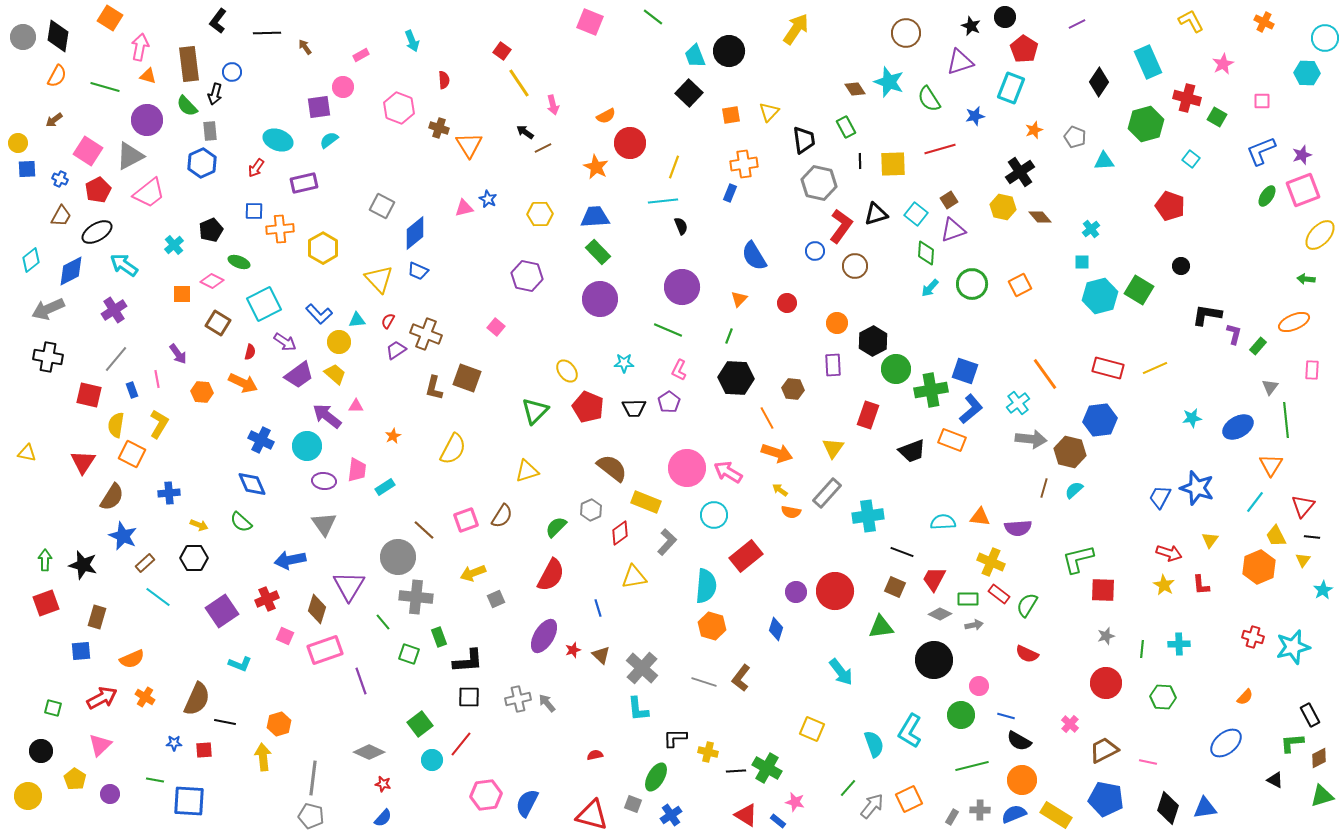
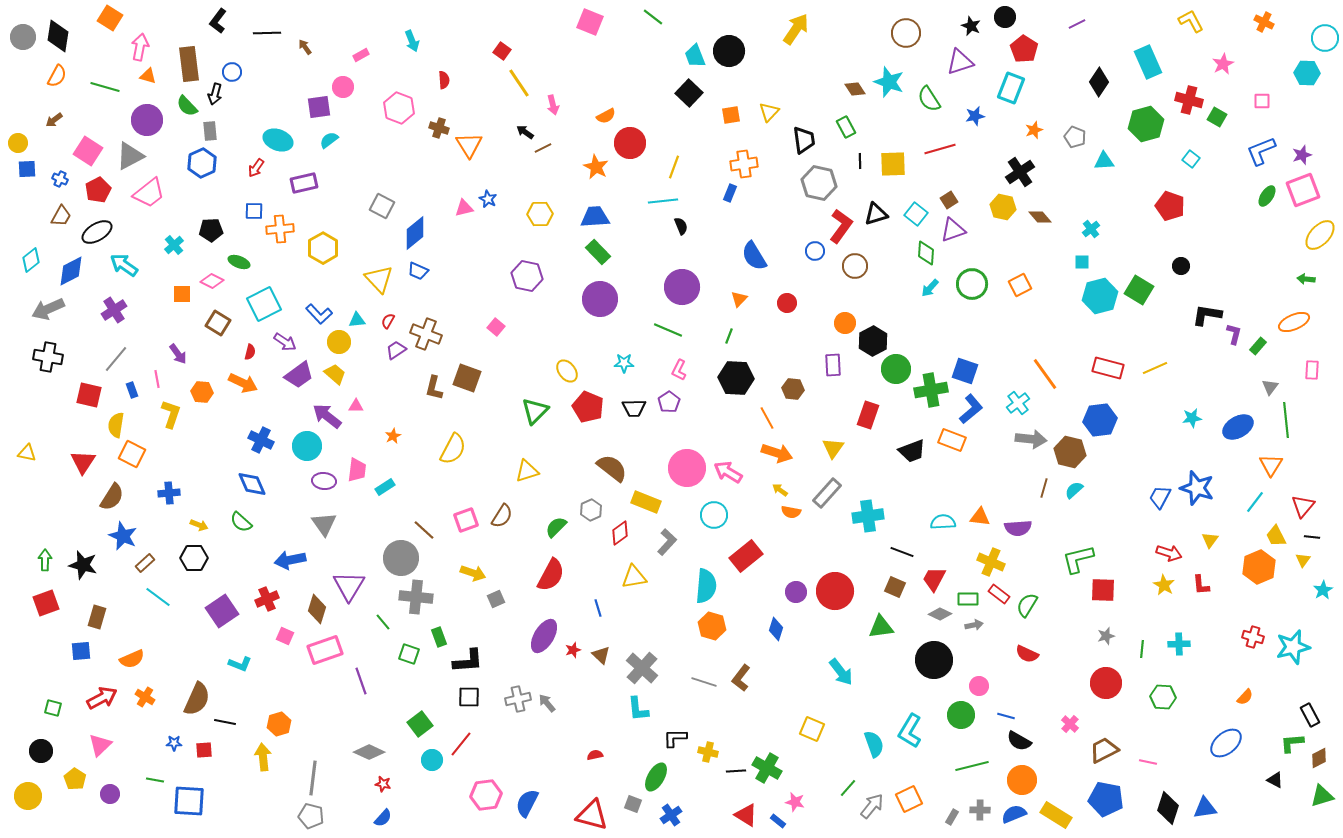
red cross at (1187, 98): moved 2 px right, 2 px down
black pentagon at (211, 230): rotated 20 degrees clockwise
orange circle at (837, 323): moved 8 px right
yellow L-shape at (159, 424): moved 12 px right, 10 px up; rotated 12 degrees counterclockwise
gray circle at (398, 557): moved 3 px right, 1 px down
yellow arrow at (473, 573): rotated 140 degrees counterclockwise
